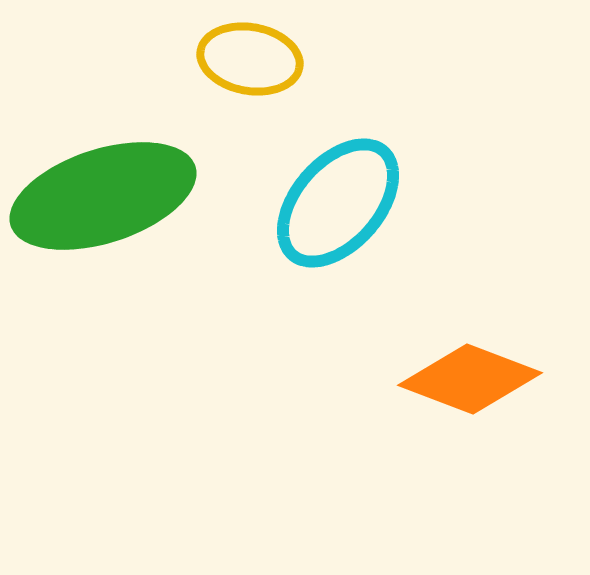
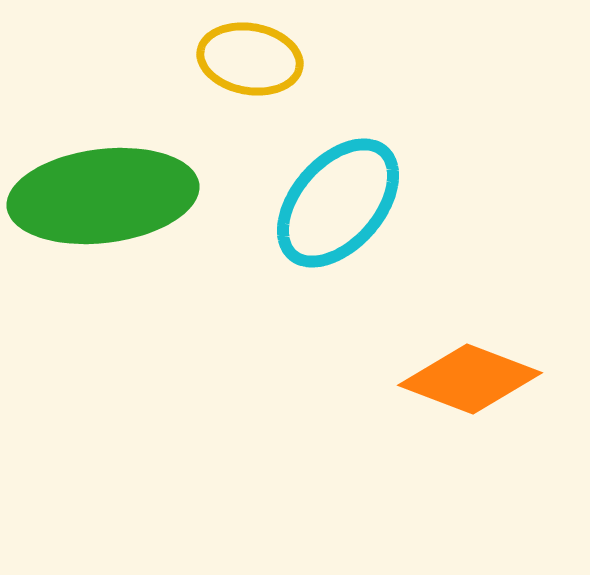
green ellipse: rotated 11 degrees clockwise
